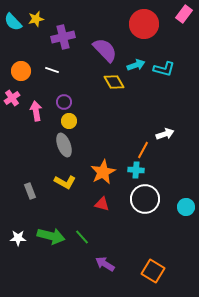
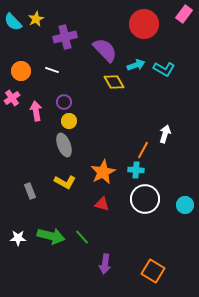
yellow star: rotated 14 degrees counterclockwise
purple cross: moved 2 px right
cyan L-shape: rotated 15 degrees clockwise
white arrow: rotated 54 degrees counterclockwise
cyan circle: moved 1 px left, 2 px up
purple arrow: rotated 114 degrees counterclockwise
